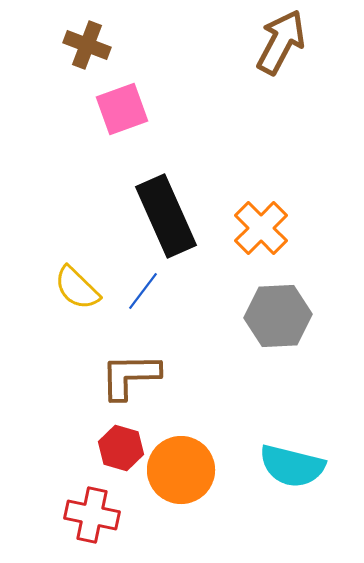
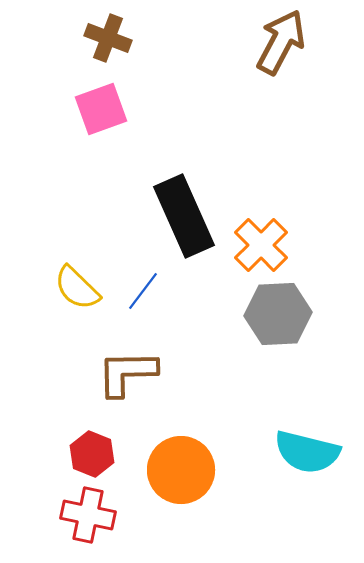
brown cross: moved 21 px right, 7 px up
pink square: moved 21 px left
black rectangle: moved 18 px right
orange cross: moved 17 px down
gray hexagon: moved 2 px up
brown L-shape: moved 3 px left, 3 px up
red hexagon: moved 29 px left, 6 px down; rotated 6 degrees clockwise
cyan semicircle: moved 15 px right, 14 px up
red cross: moved 4 px left
